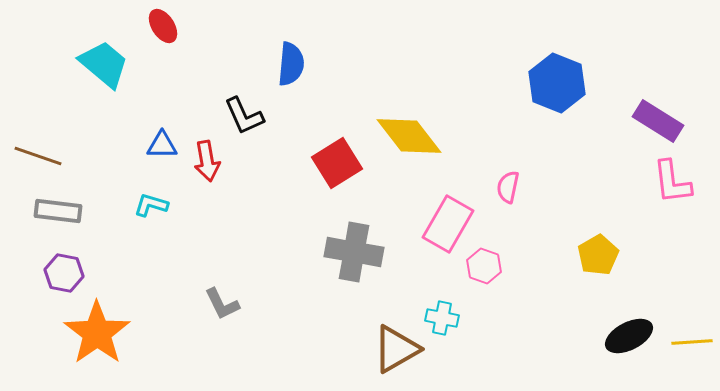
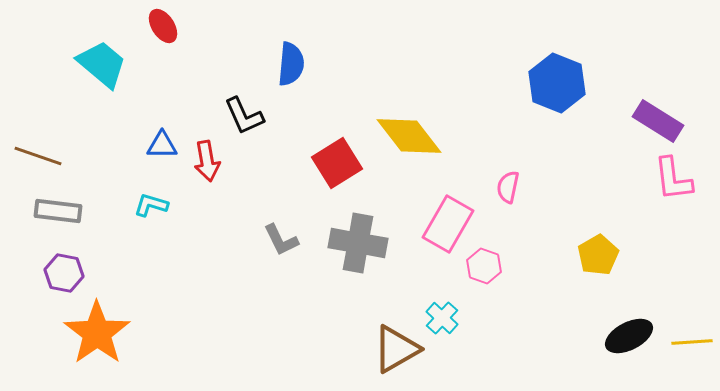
cyan trapezoid: moved 2 px left
pink L-shape: moved 1 px right, 3 px up
gray cross: moved 4 px right, 9 px up
gray L-shape: moved 59 px right, 64 px up
cyan cross: rotated 32 degrees clockwise
